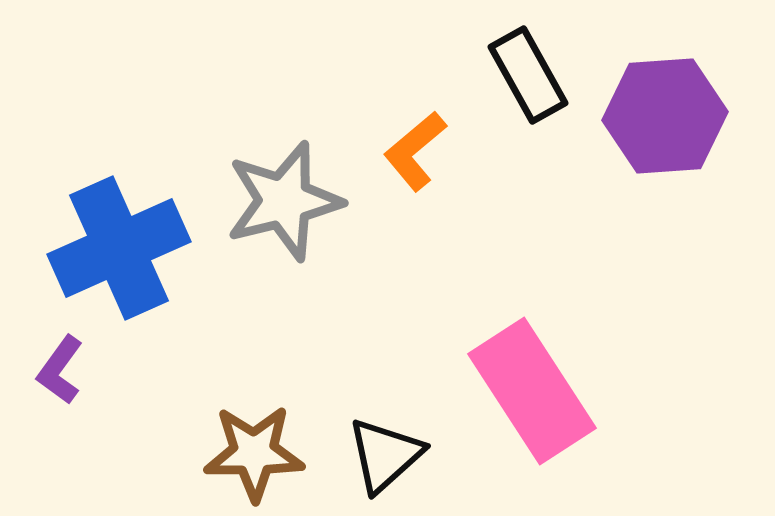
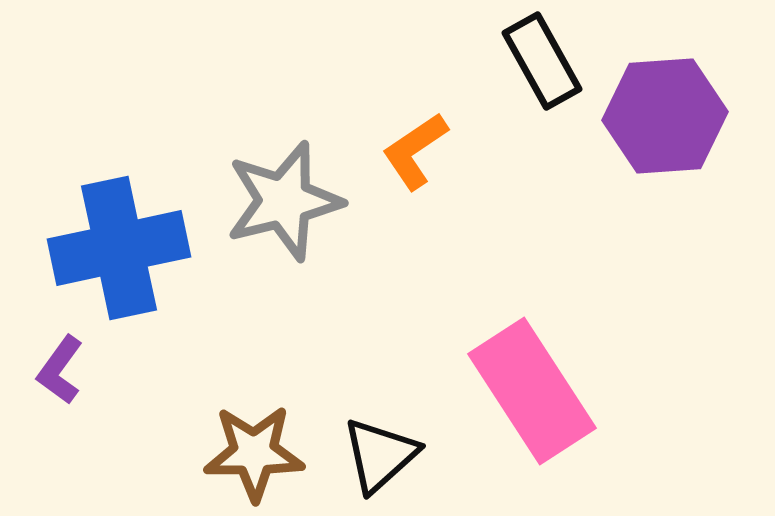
black rectangle: moved 14 px right, 14 px up
orange L-shape: rotated 6 degrees clockwise
blue cross: rotated 12 degrees clockwise
black triangle: moved 5 px left
